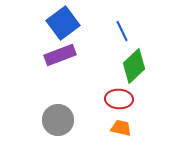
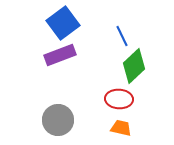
blue line: moved 5 px down
